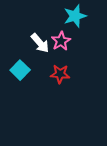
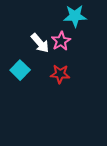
cyan star: rotated 15 degrees clockwise
